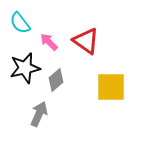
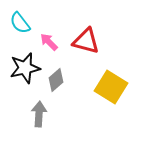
red triangle: rotated 20 degrees counterclockwise
yellow square: rotated 32 degrees clockwise
gray arrow: rotated 20 degrees counterclockwise
